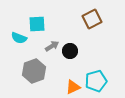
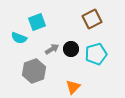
cyan square: moved 2 px up; rotated 18 degrees counterclockwise
gray arrow: moved 3 px down
black circle: moved 1 px right, 2 px up
cyan pentagon: moved 27 px up
orange triangle: rotated 21 degrees counterclockwise
